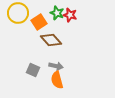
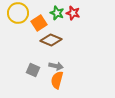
red star: moved 3 px right, 2 px up
orange square: moved 1 px down
brown diamond: rotated 25 degrees counterclockwise
orange semicircle: rotated 30 degrees clockwise
